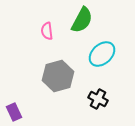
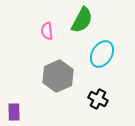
cyan ellipse: rotated 16 degrees counterclockwise
gray hexagon: rotated 8 degrees counterclockwise
purple rectangle: rotated 24 degrees clockwise
